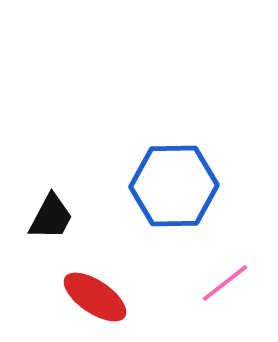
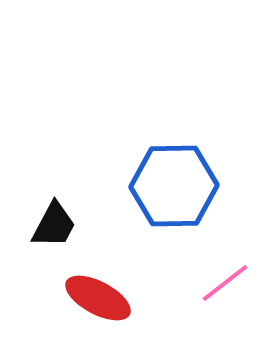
black trapezoid: moved 3 px right, 8 px down
red ellipse: moved 3 px right, 1 px down; rotated 6 degrees counterclockwise
